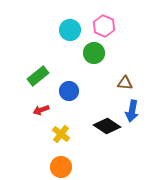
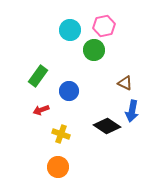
pink hexagon: rotated 25 degrees clockwise
green circle: moved 3 px up
green rectangle: rotated 15 degrees counterclockwise
brown triangle: rotated 21 degrees clockwise
yellow cross: rotated 18 degrees counterclockwise
orange circle: moved 3 px left
